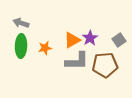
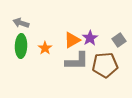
orange star: rotated 24 degrees counterclockwise
